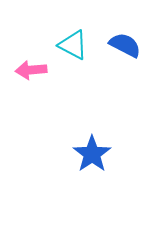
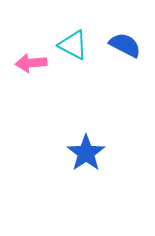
pink arrow: moved 7 px up
blue star: moved 6 px left, 1 px up
